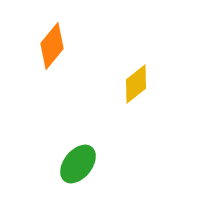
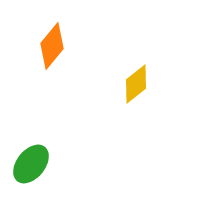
green ellipse: moved 47 px left
